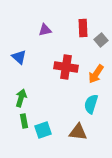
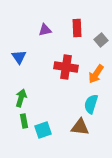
red rectangle: moved 6 px left
blue triangle: rotated 14 degrees clockwise
brown triangle: moved 2 px right, 5 px up
